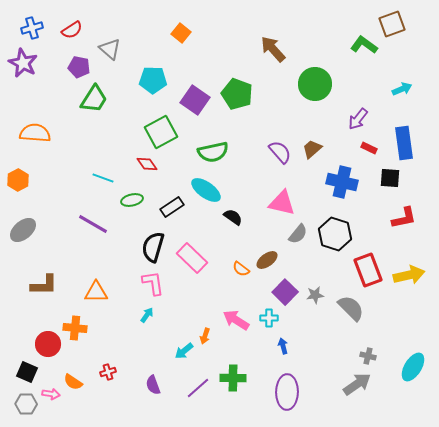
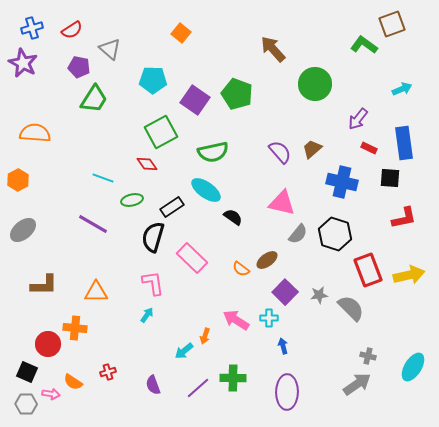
black semicircle at (153, 247): moved 10 px up
gray star at (315, 295): moved 4 px right
